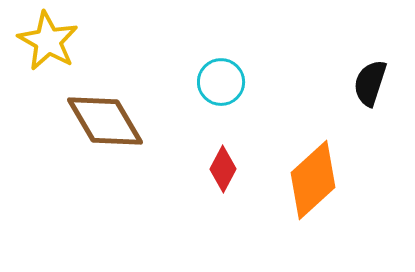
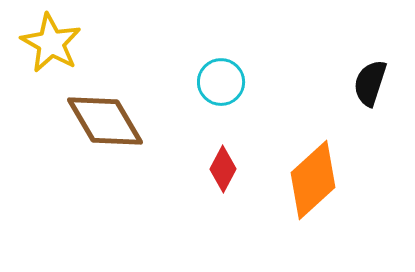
yellow star: moved 3 px right, 2 px down
